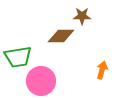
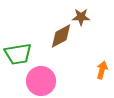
brown star: moved 1 px left, 1 px down
brown diamond: rotated 28 degrees counterclockwise
green trapezoid: moved 3 px up
